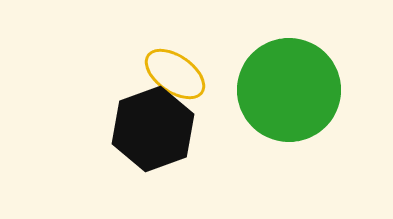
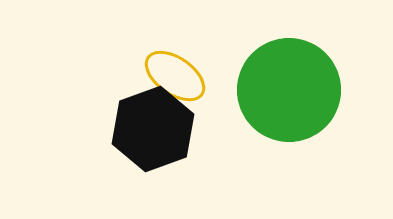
yellow ellipse: moved 2 px down
